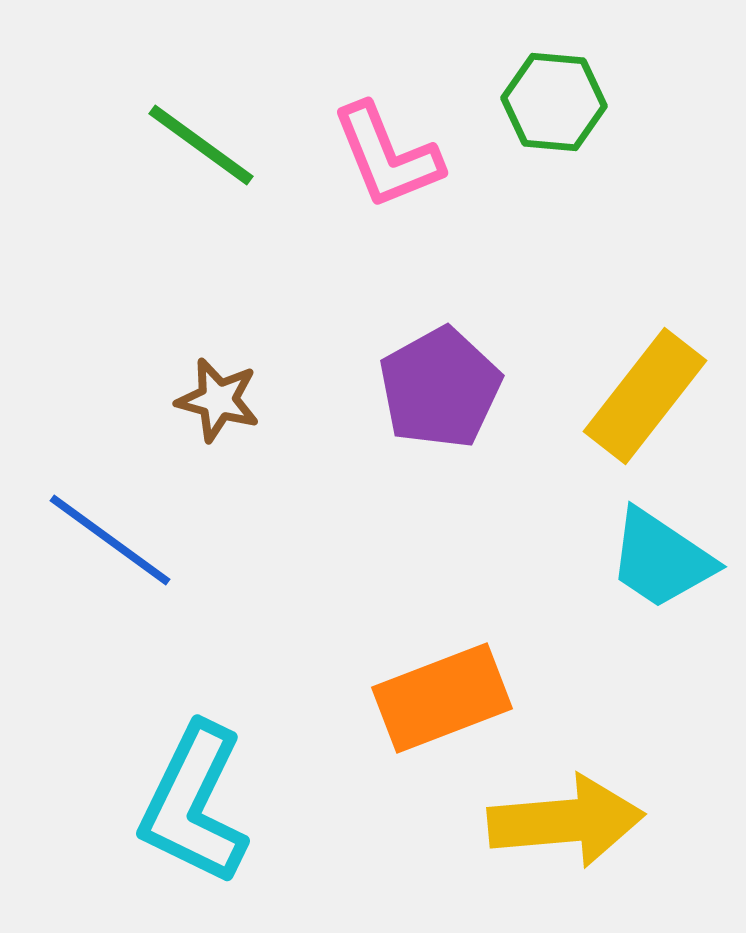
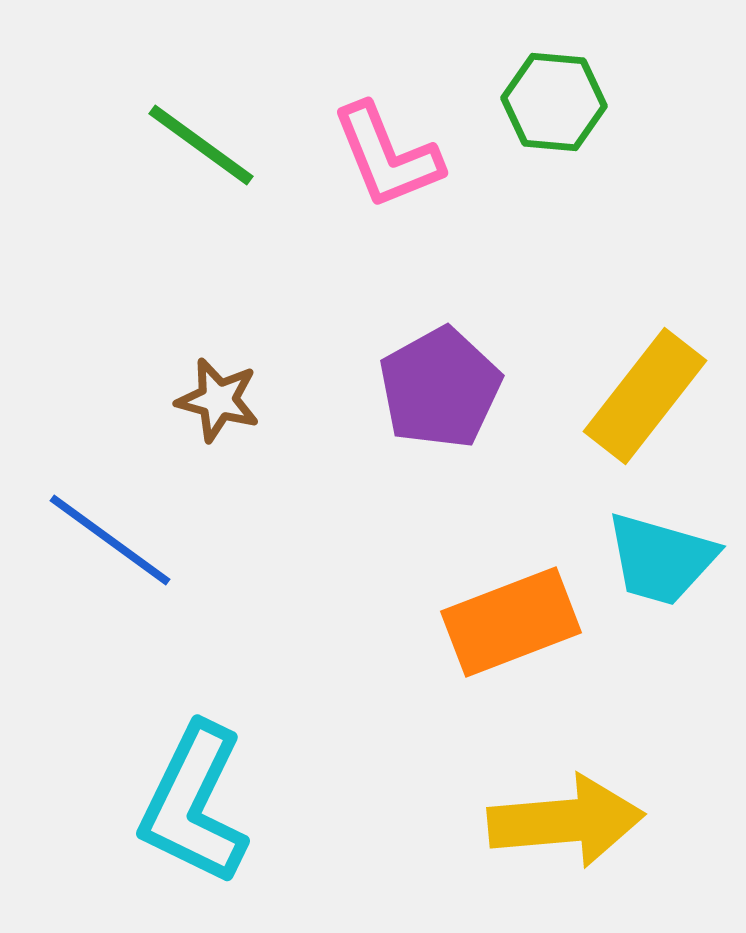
cyan trapezoid: rotated 18 degrees counterclockwise
orange rectangle: moved 69 px right, 76 px up
